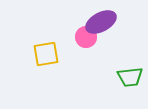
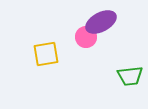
green trapezoid: moved 1 px up
